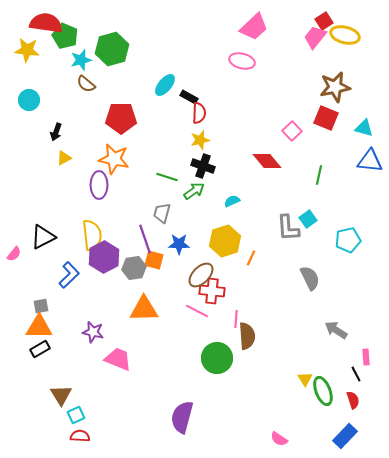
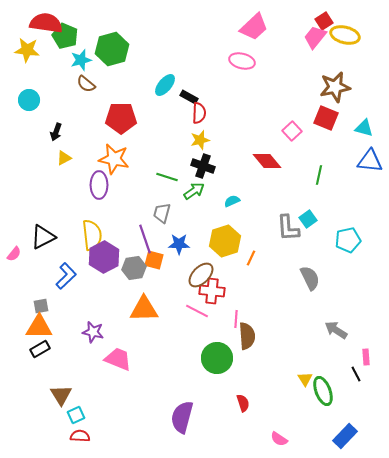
blue L-shape at (69, 275): moved 3 px left, 1 px down
red semicircle at (353, 400): moved 110 px left, 3 px down
